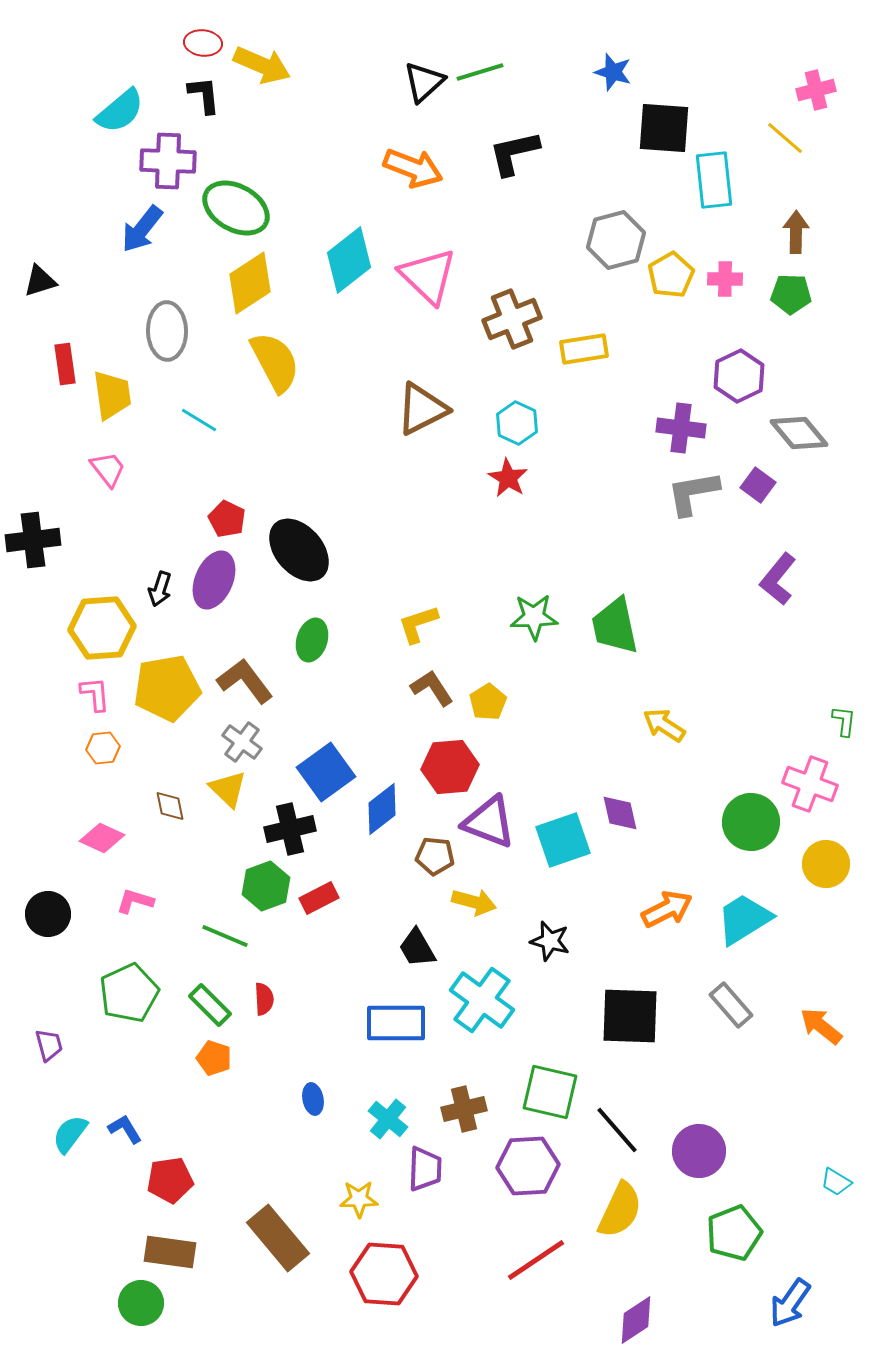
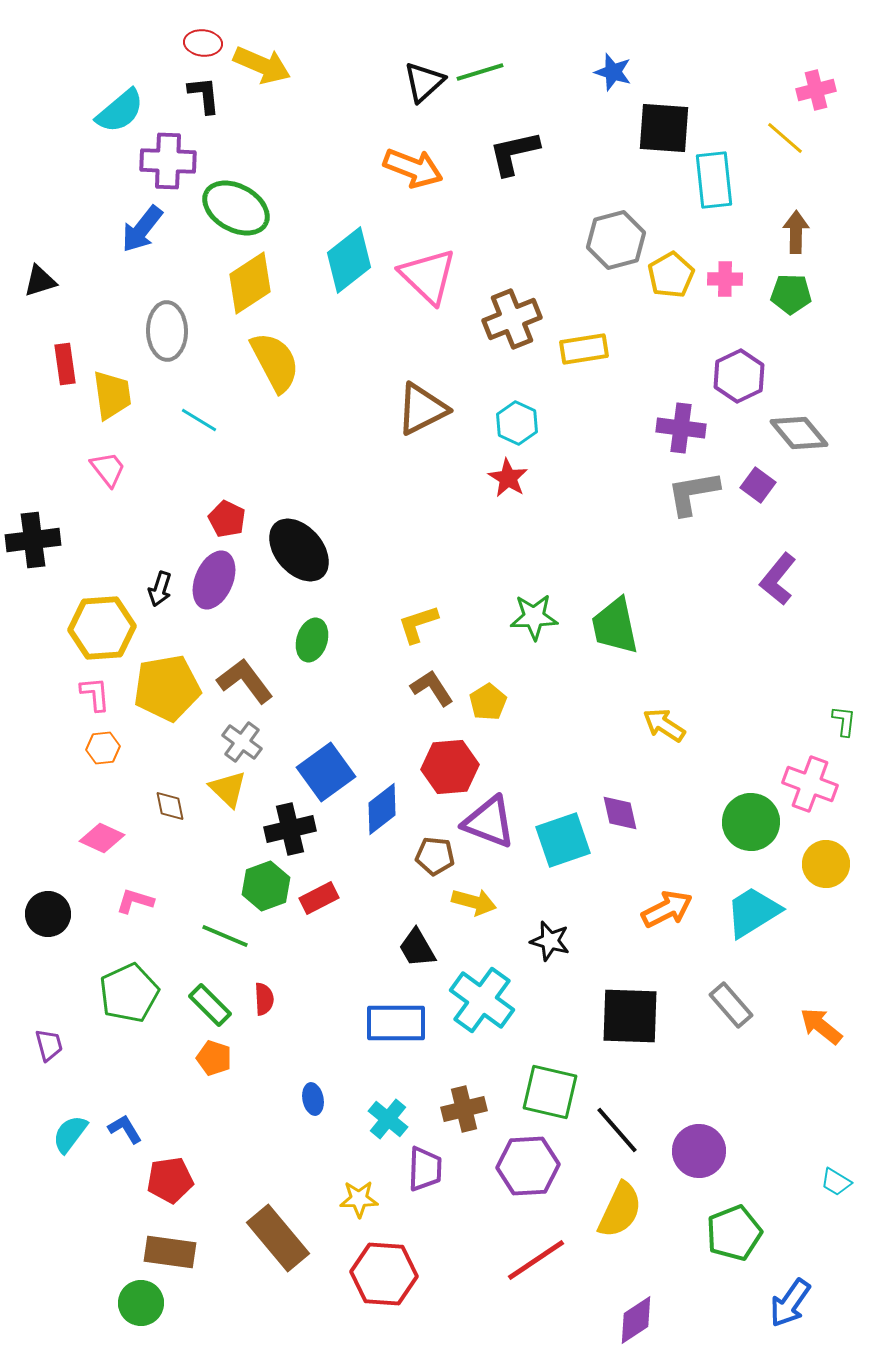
cyan trapezoid at (744, 919): moved 9 px right, 7 px up
